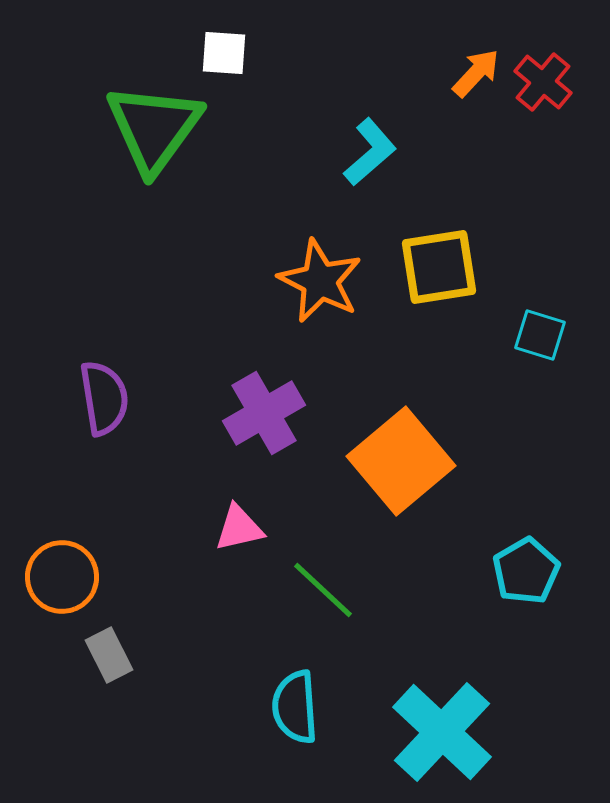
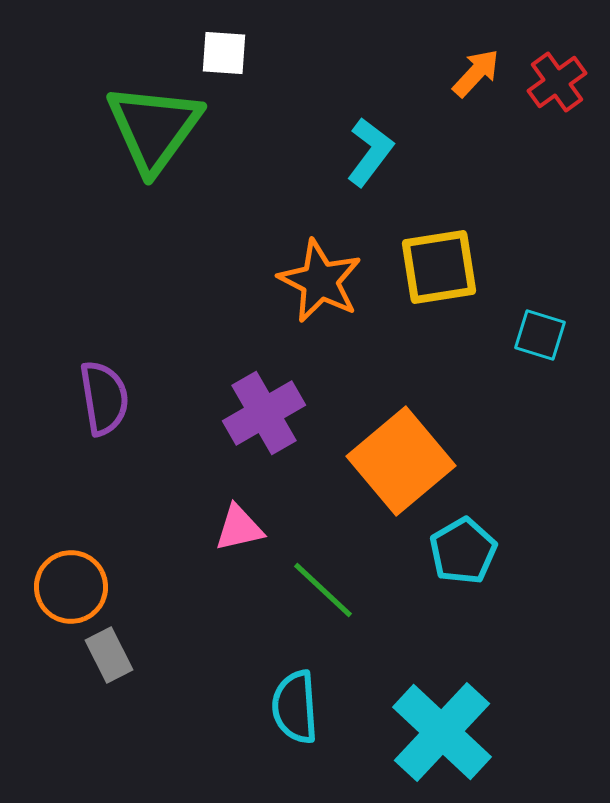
red cross: moved 14 px right; rotated 14 degrees clockwise
cyan L-shape: rotated 12 degrees counterclockwise
cyan pentagon: moved 63 px left, 20 px up
orange circle: moved 9 px right, 10 px down
